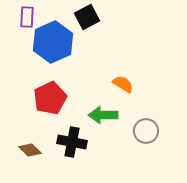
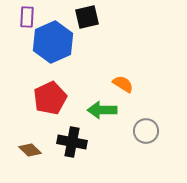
black square: rotated 15 degrees clockwise
green arrow: moved 1 px left, 5 px up
